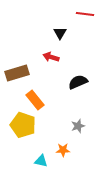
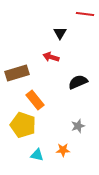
cyan triangle: moved 4 px left, 6 px up
